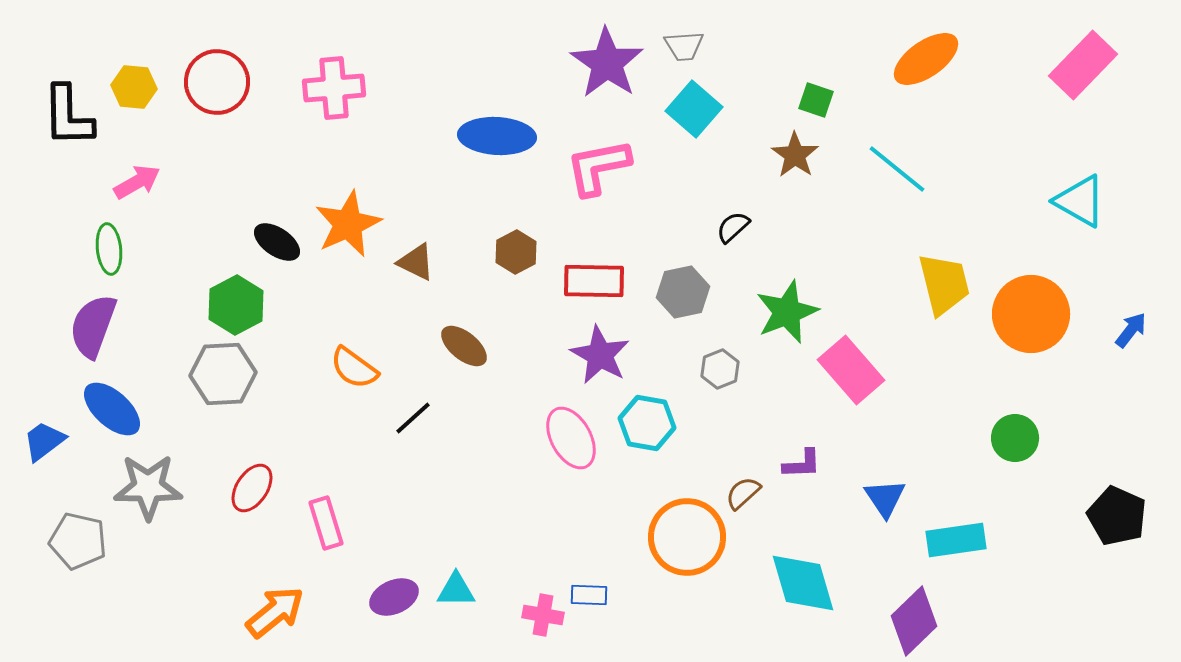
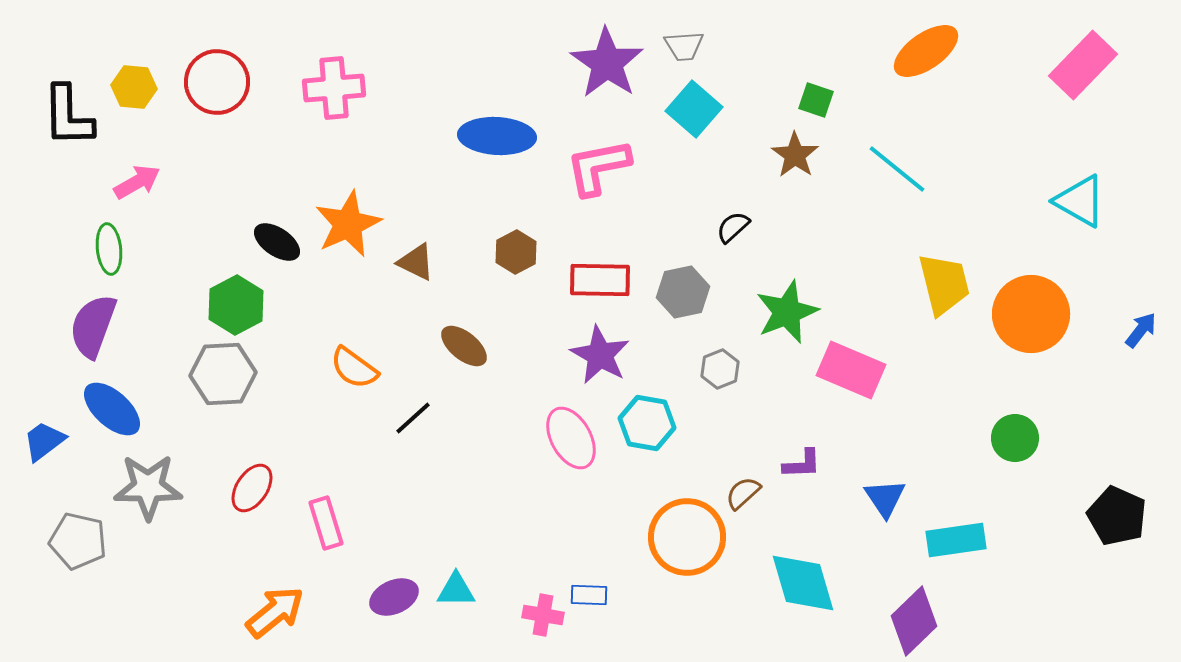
orange ellipse at (926, 59): moved 8 px up
red rectangle at (594, 281): moved 6 px right, 1 px up
blue arrow at (1131, 330): moved 10 px right
pink rectangle at (851, 370): rotated 26 degrees counterclockwise
